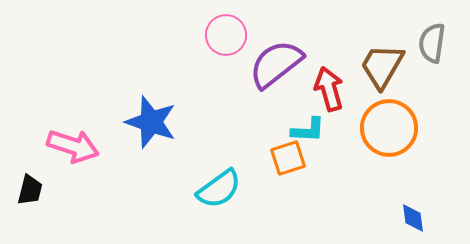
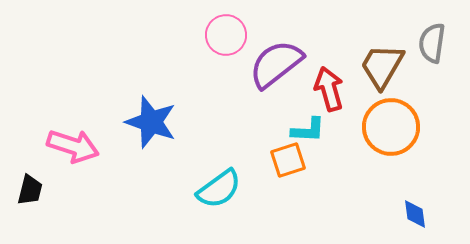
orange circle: moved 2 px right, 1 px up
orange square: moved 2 px down
blue diamond: moved 2 px right, 4 px up
